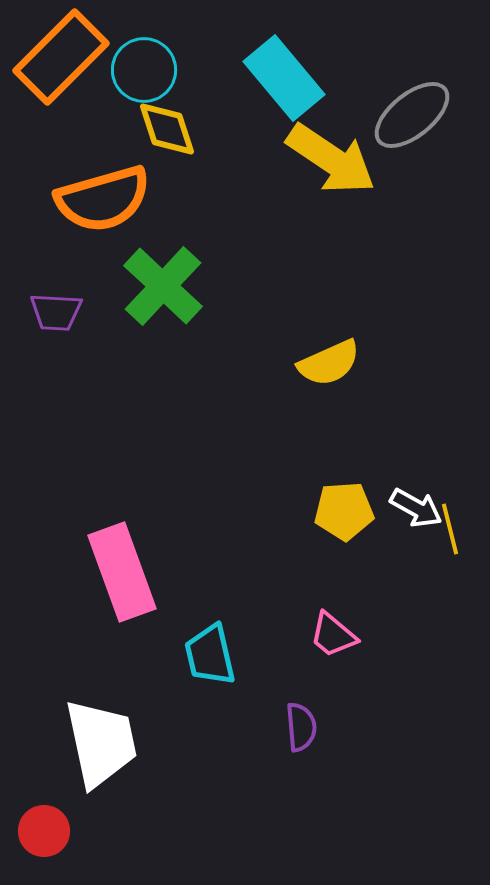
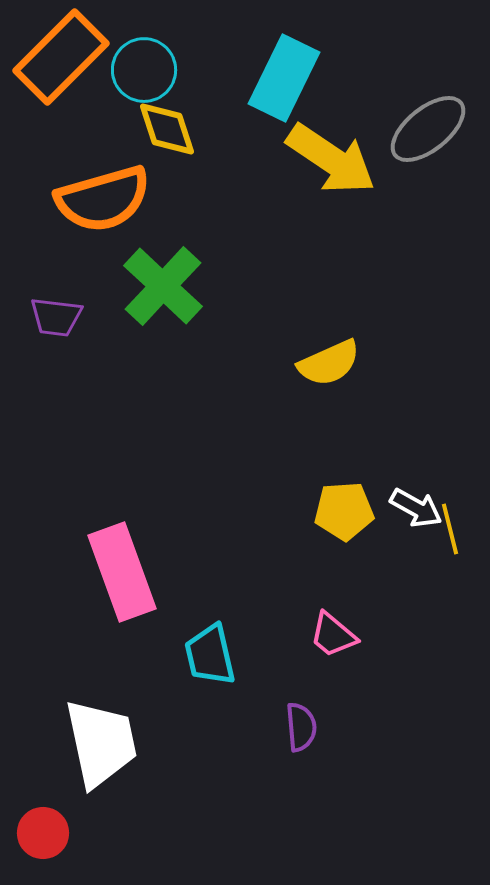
cyan rectangle: rotated 66 degrees clockwise
gray ellipse: moved 16 px right, 14 px down
purple trapezoid: moved 5 px down; rotated 4 degrees clockwise
red circle: moved 1 px left, 2 px down
